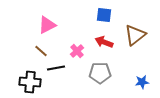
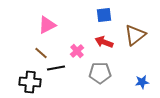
blue square: rotated 14 degrees counterclockwise
brown line: moved 2 px down
